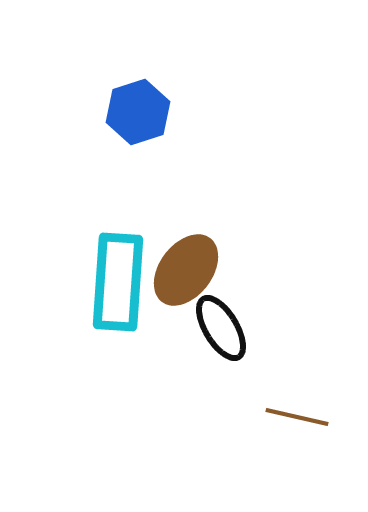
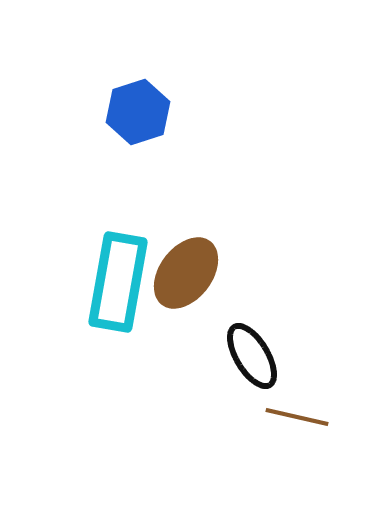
brown ellipse: moved 3 px down
cyan rectangle: rotated 6 degrees clockwise
black ellipse: moved 31 px right, 28 px down
